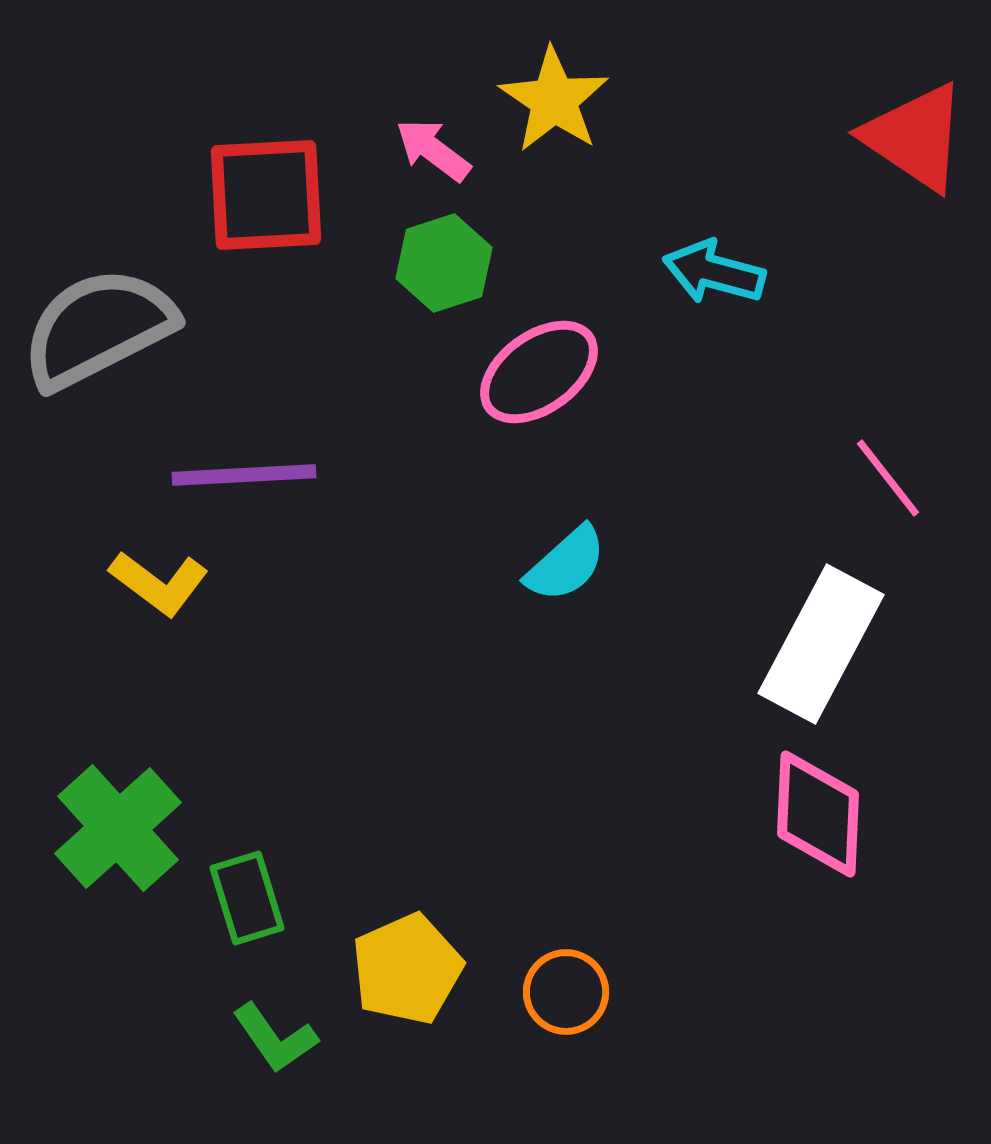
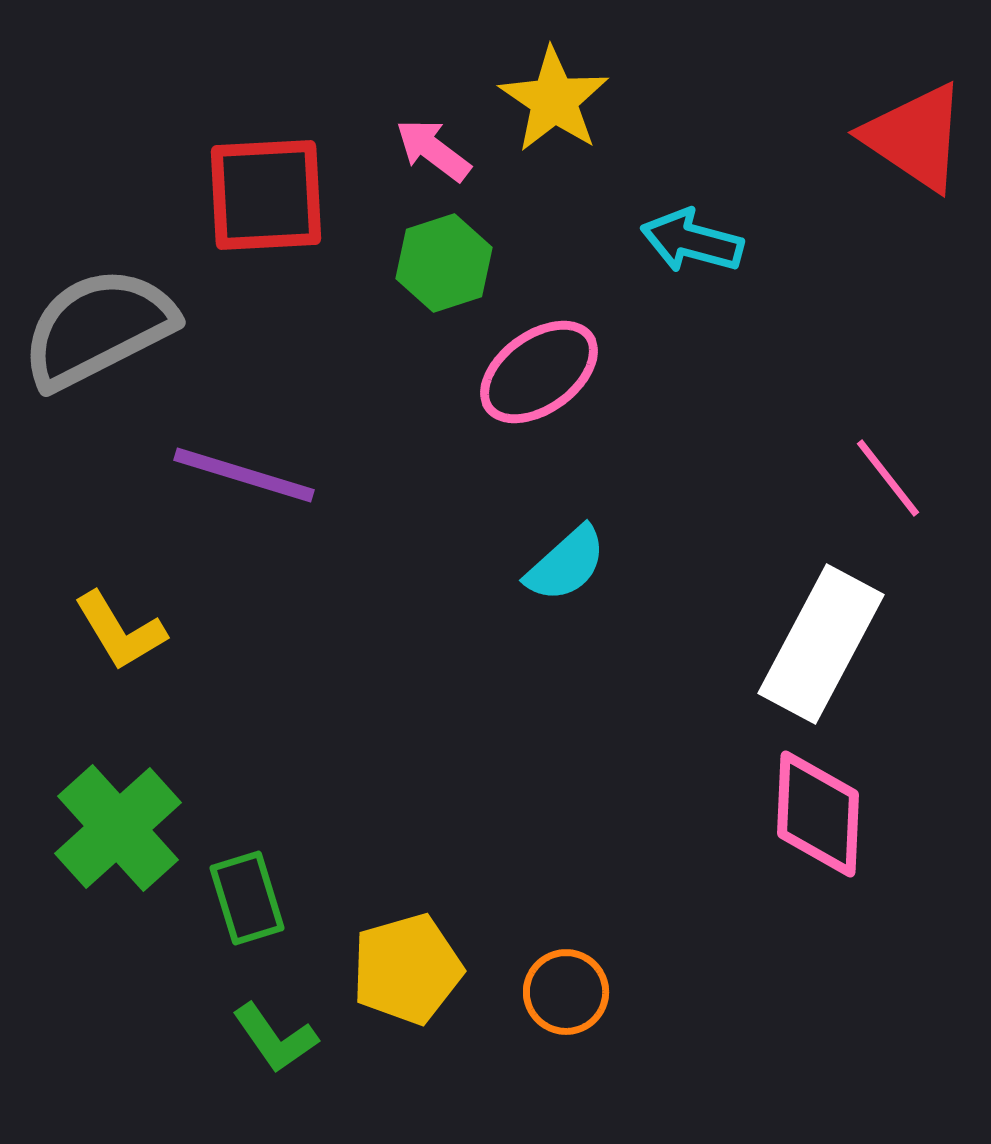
cyan arrow: moved 22 px left, 31 px up
purple line: rotated 20 degrees clockwise
yellow L-shape: moved 39 px left, 48 px down; rotated 22 degrees clockwise
yellow pentagon: rotated 8 degrees clockwise
